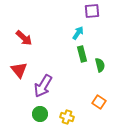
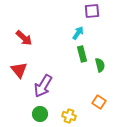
yellow cross: moved 2 px right, 1 px up
